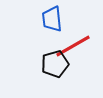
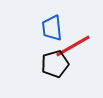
blue trapezoid: moved 9 px down
